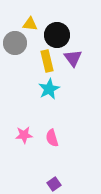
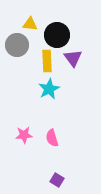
gray circle: moved 2 px right, 2 px down
yellow rectangle: rotated 10 degrees clockwise
purple square: moved 3 px right, 4 px up; rotated 24 degrees counterclockwise
